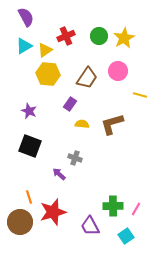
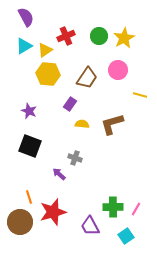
pink circle: moved 1 px up
green cross: moved 1 px down
